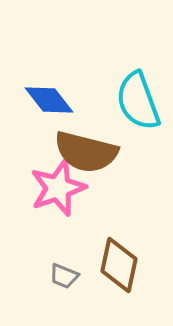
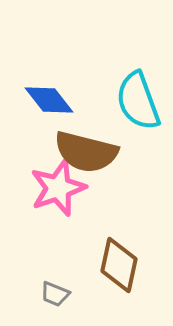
gray trapezoid: moved 9 px left, 18 px down
